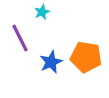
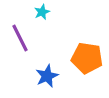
orange pentagon: moved 1 px right, 1 px down
blue star: moved 4 px left, 14 px down
